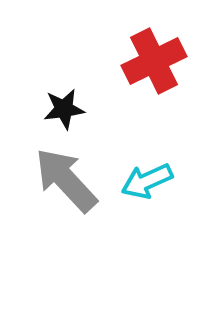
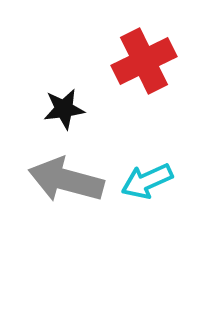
red cross: moved 10 px left
gray arrow: rotated 32 degrees counterclockwise
